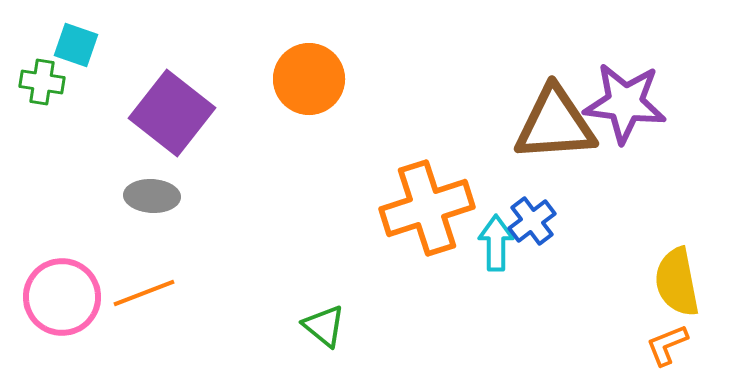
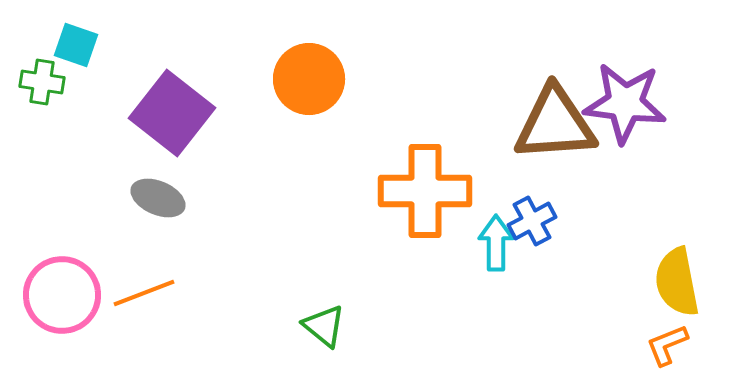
gray ellipse: moved 6 px right, 2 px down; rotated 20 degrees clockwise
orange cross: moved 2 px left, 17 px up; rotated 18 degrees clockwise
blue cross: rotated 9 degrees clockwise
pink circle: moved 2 px up
